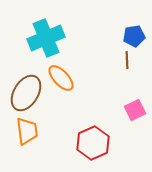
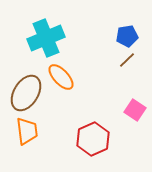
blue pentagon: moved 7 px left
brown line: rotated 48 degrees clockwise
orange ellipse: moved 1 px up
pink square: rotated 30 degrees counterclockwise
red hexagon: moved 4 px up
